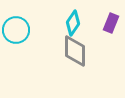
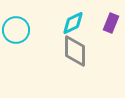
cyan diamond: rotated 30 degrees clockwise
